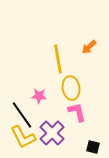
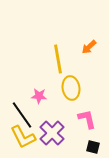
pink L-shape: moved 10 px right, 7 px down
